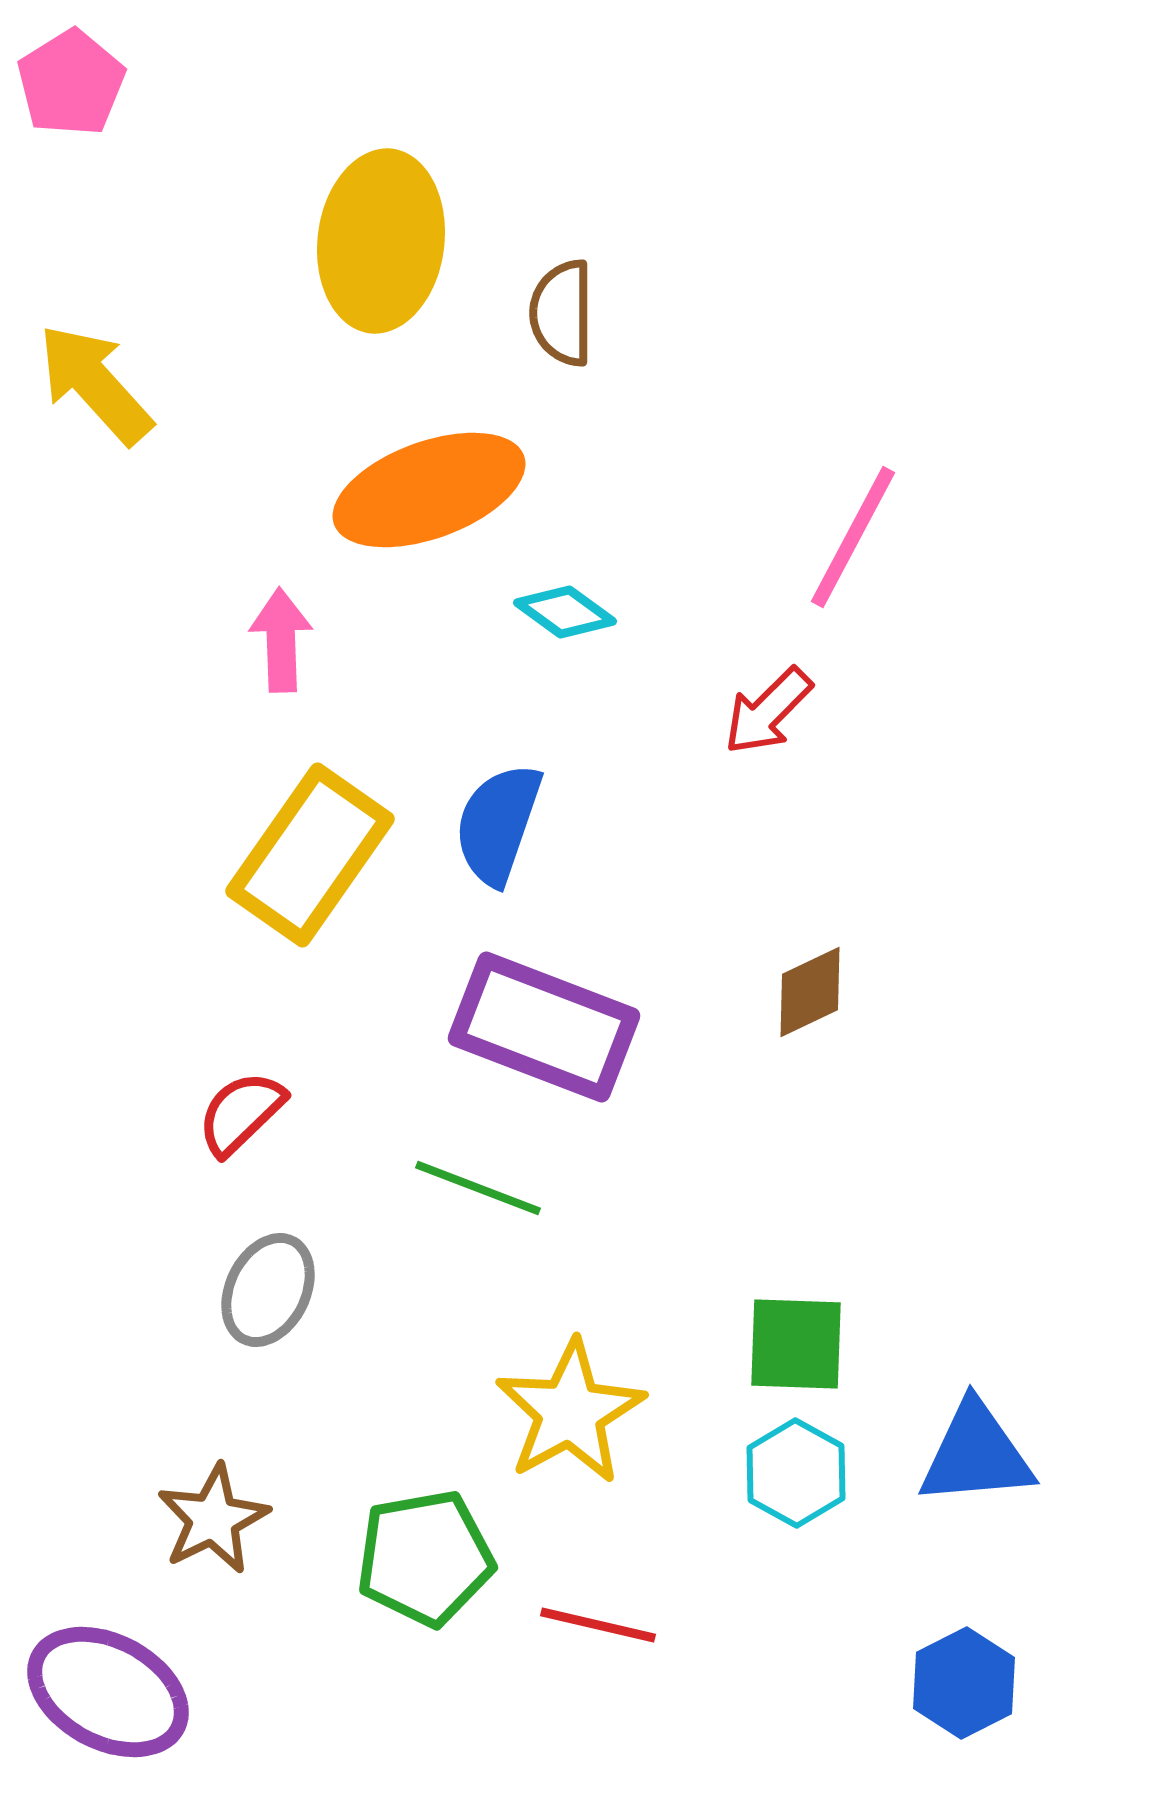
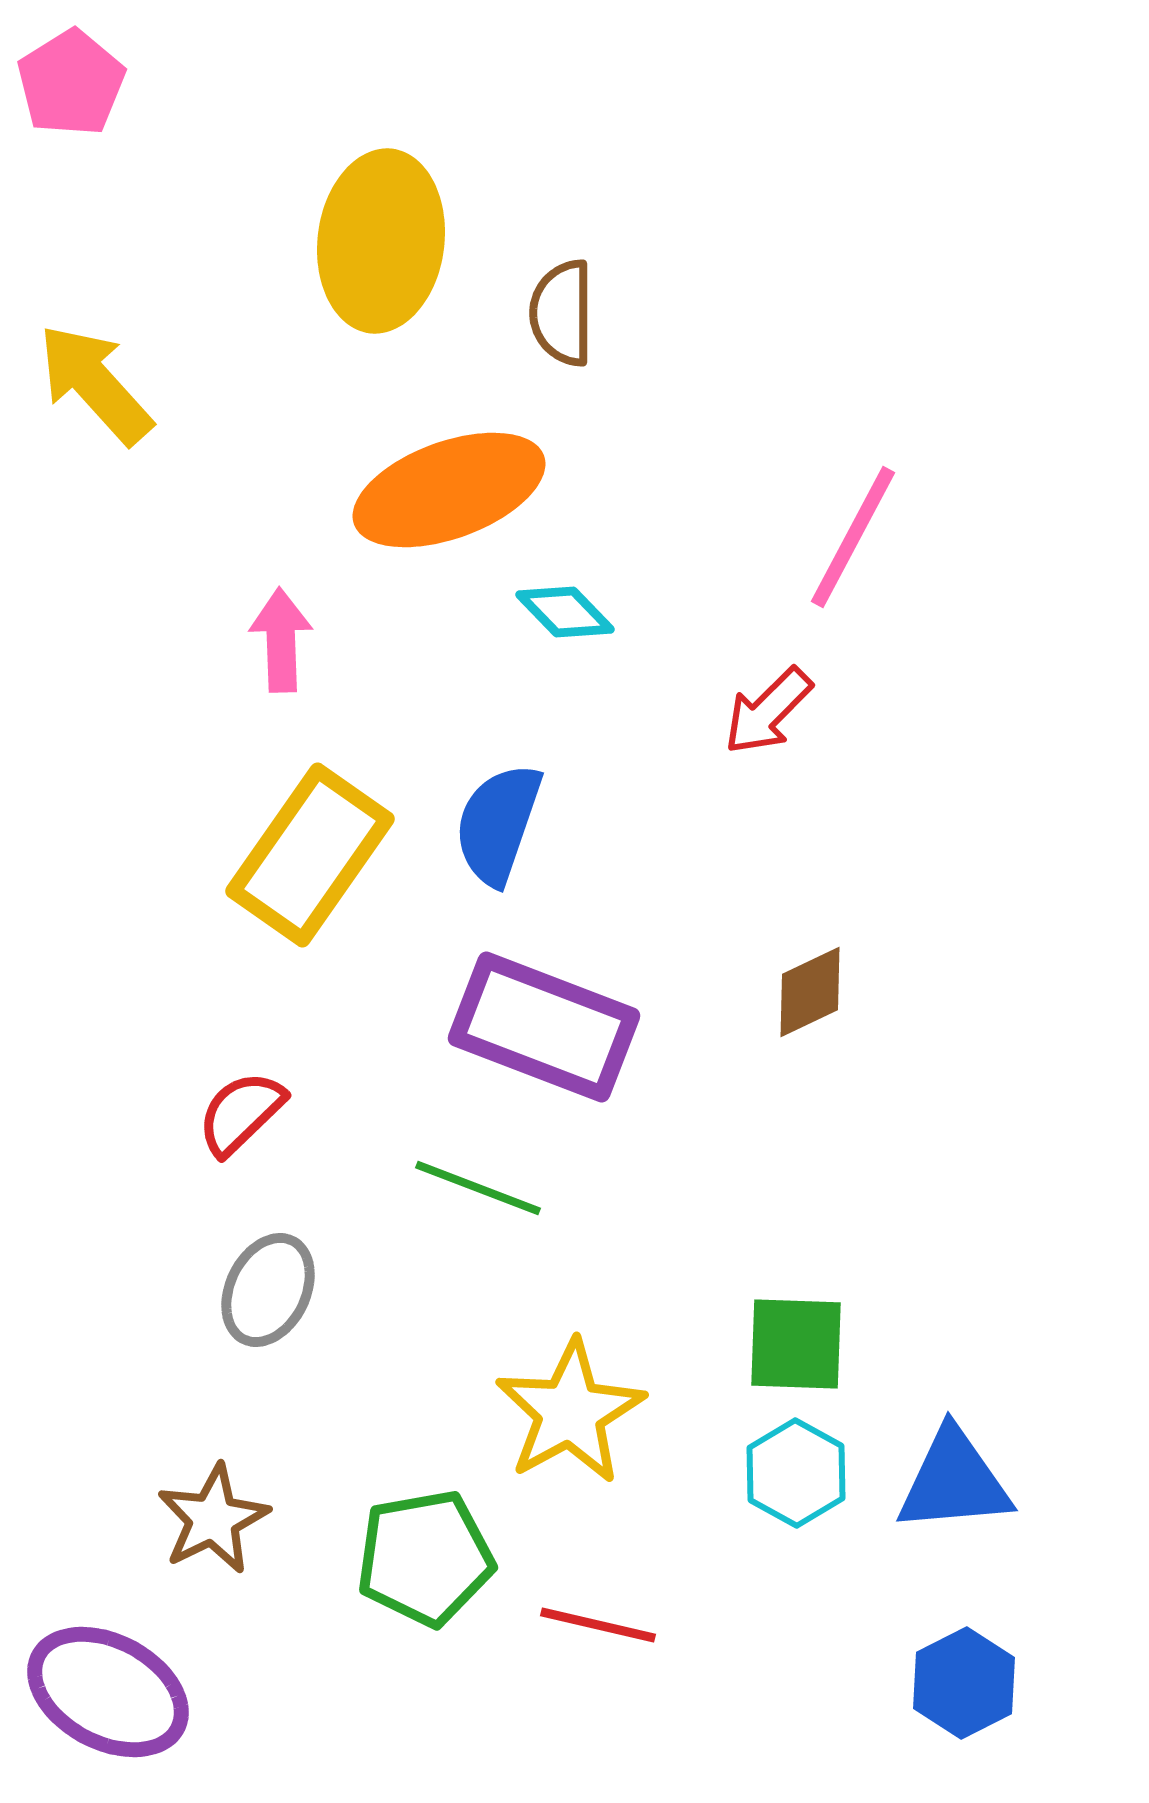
orange ellipse: moved 20 px right
cyan diamond: rotated 10 degrees clockwise
blue triangle: moved 22 px left, 27 px down
